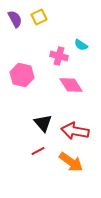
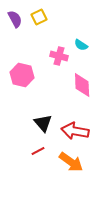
pink diamond: moved 11 px right; rotated 30 degrees clockwise
